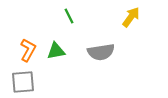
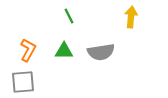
yellow arrow: rotated 30 degrees counterclockwise
green triangle: moved 8 px right; rotated 12 degrees clockwise
